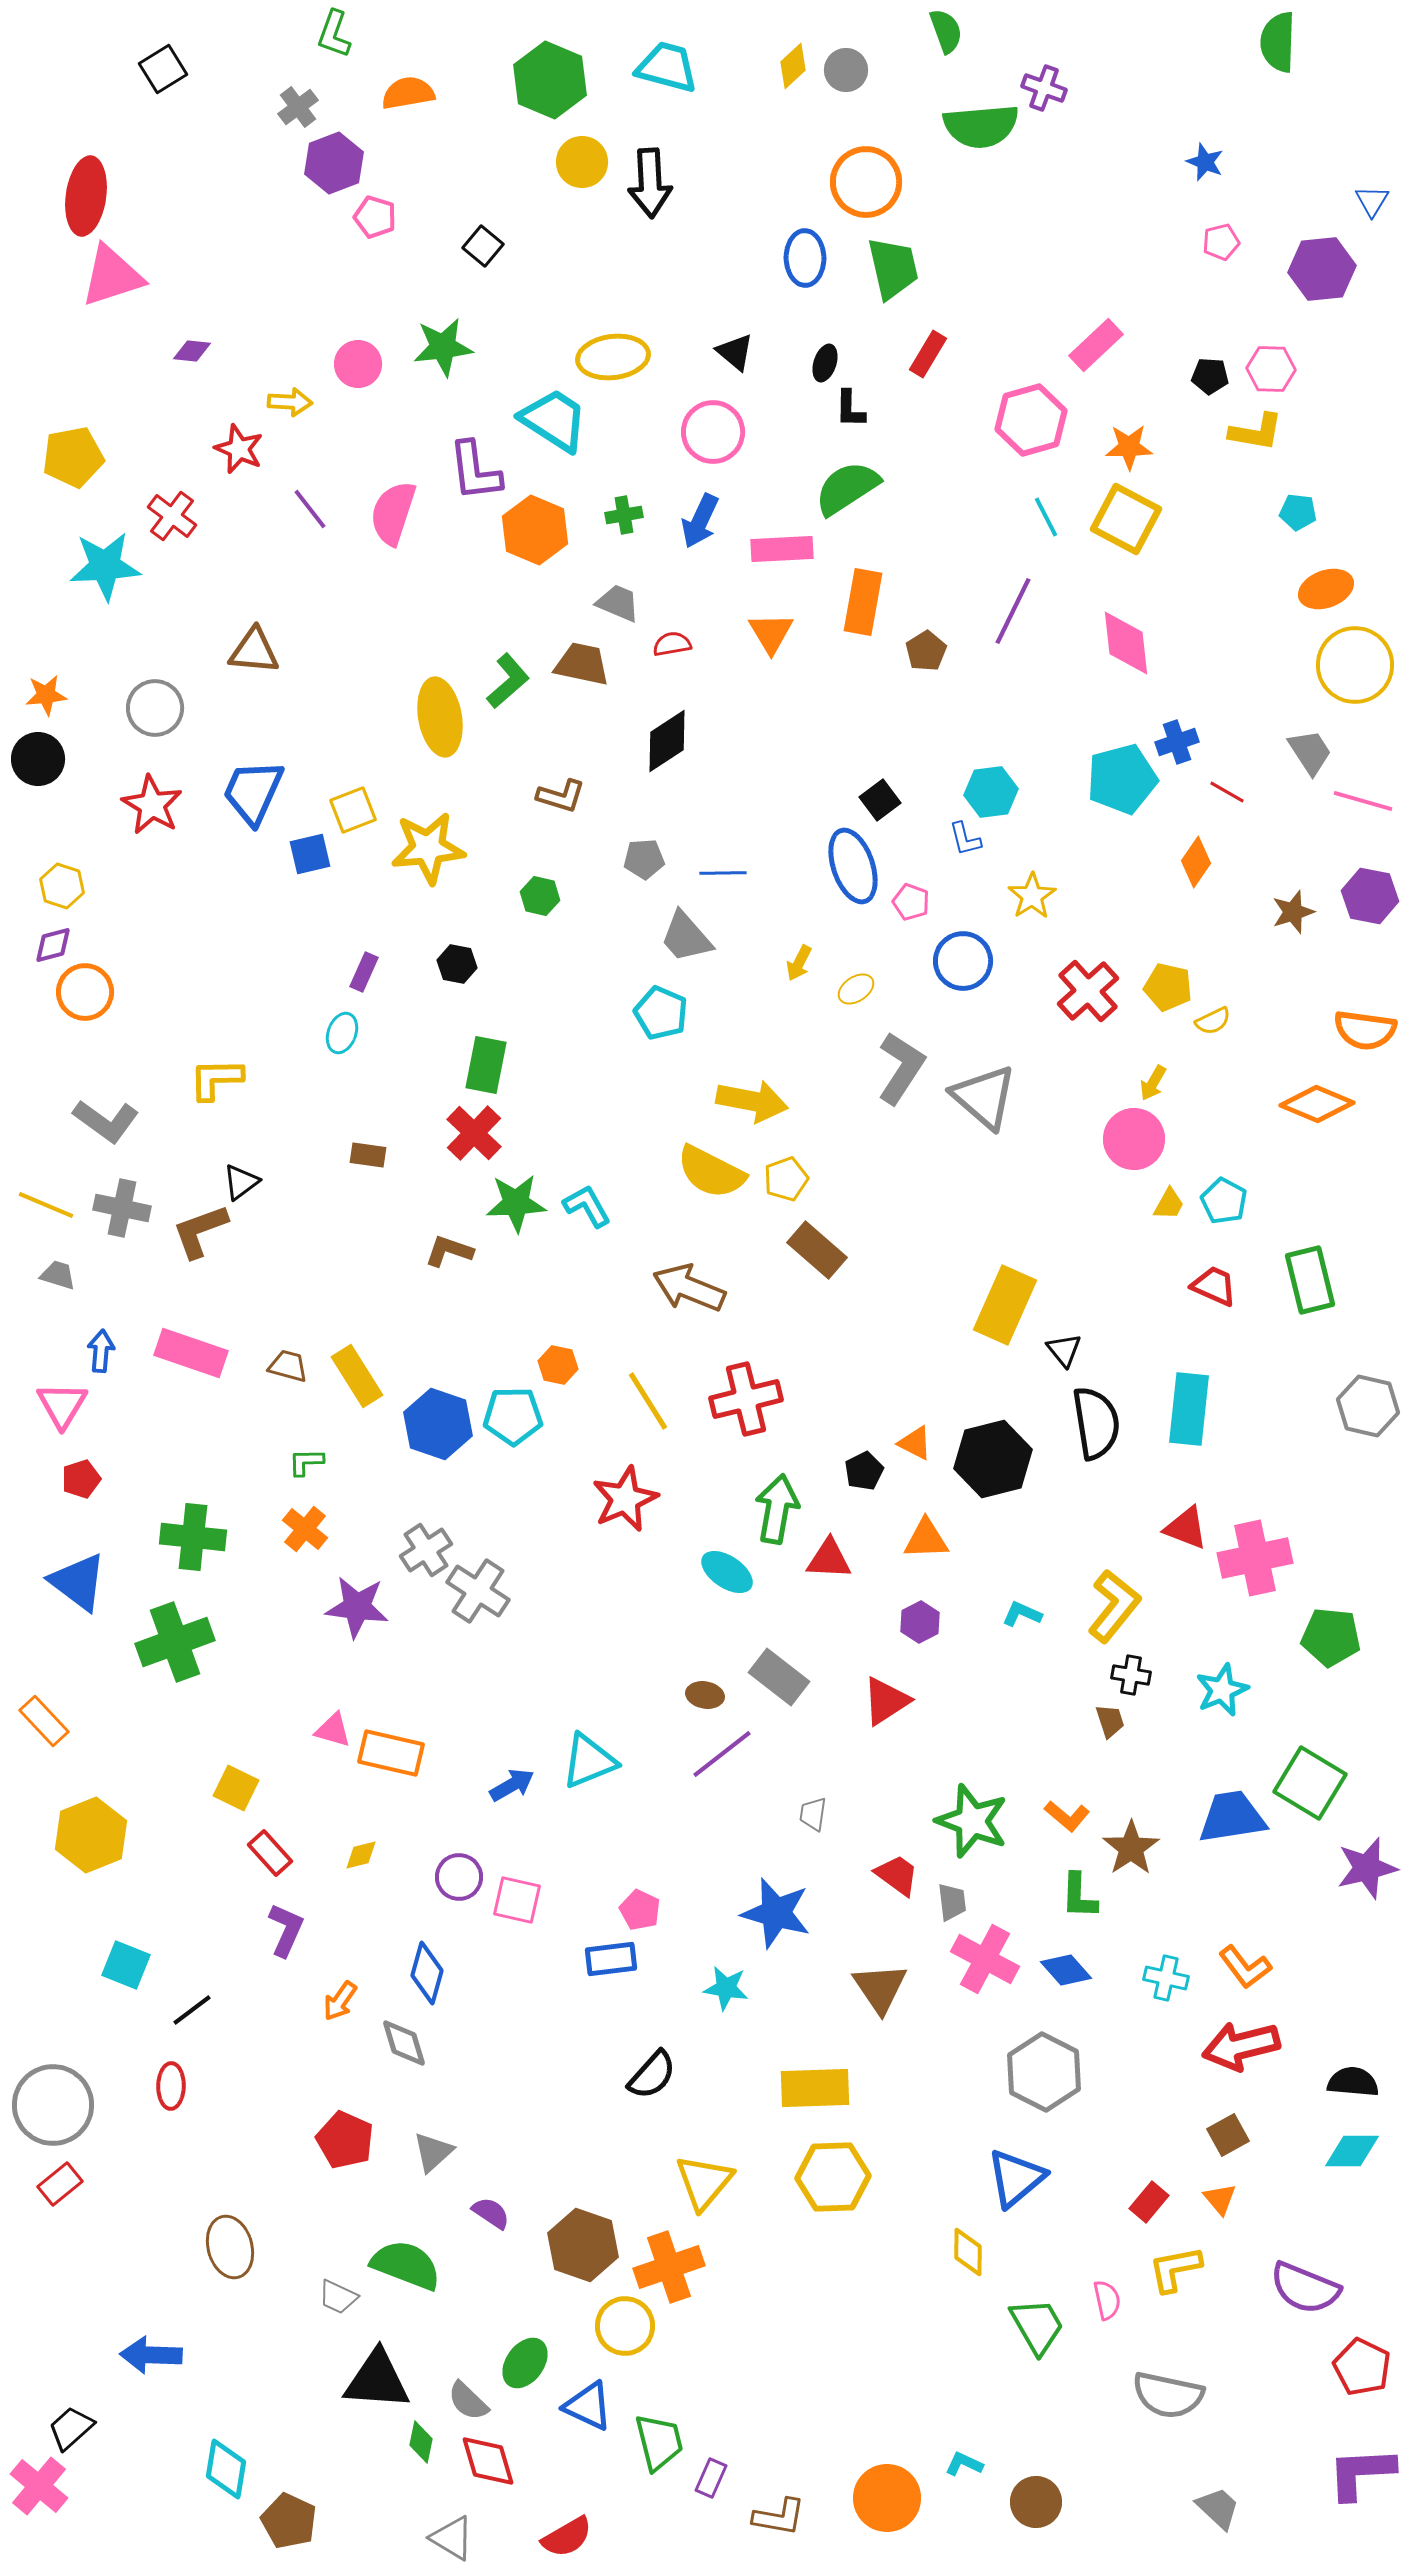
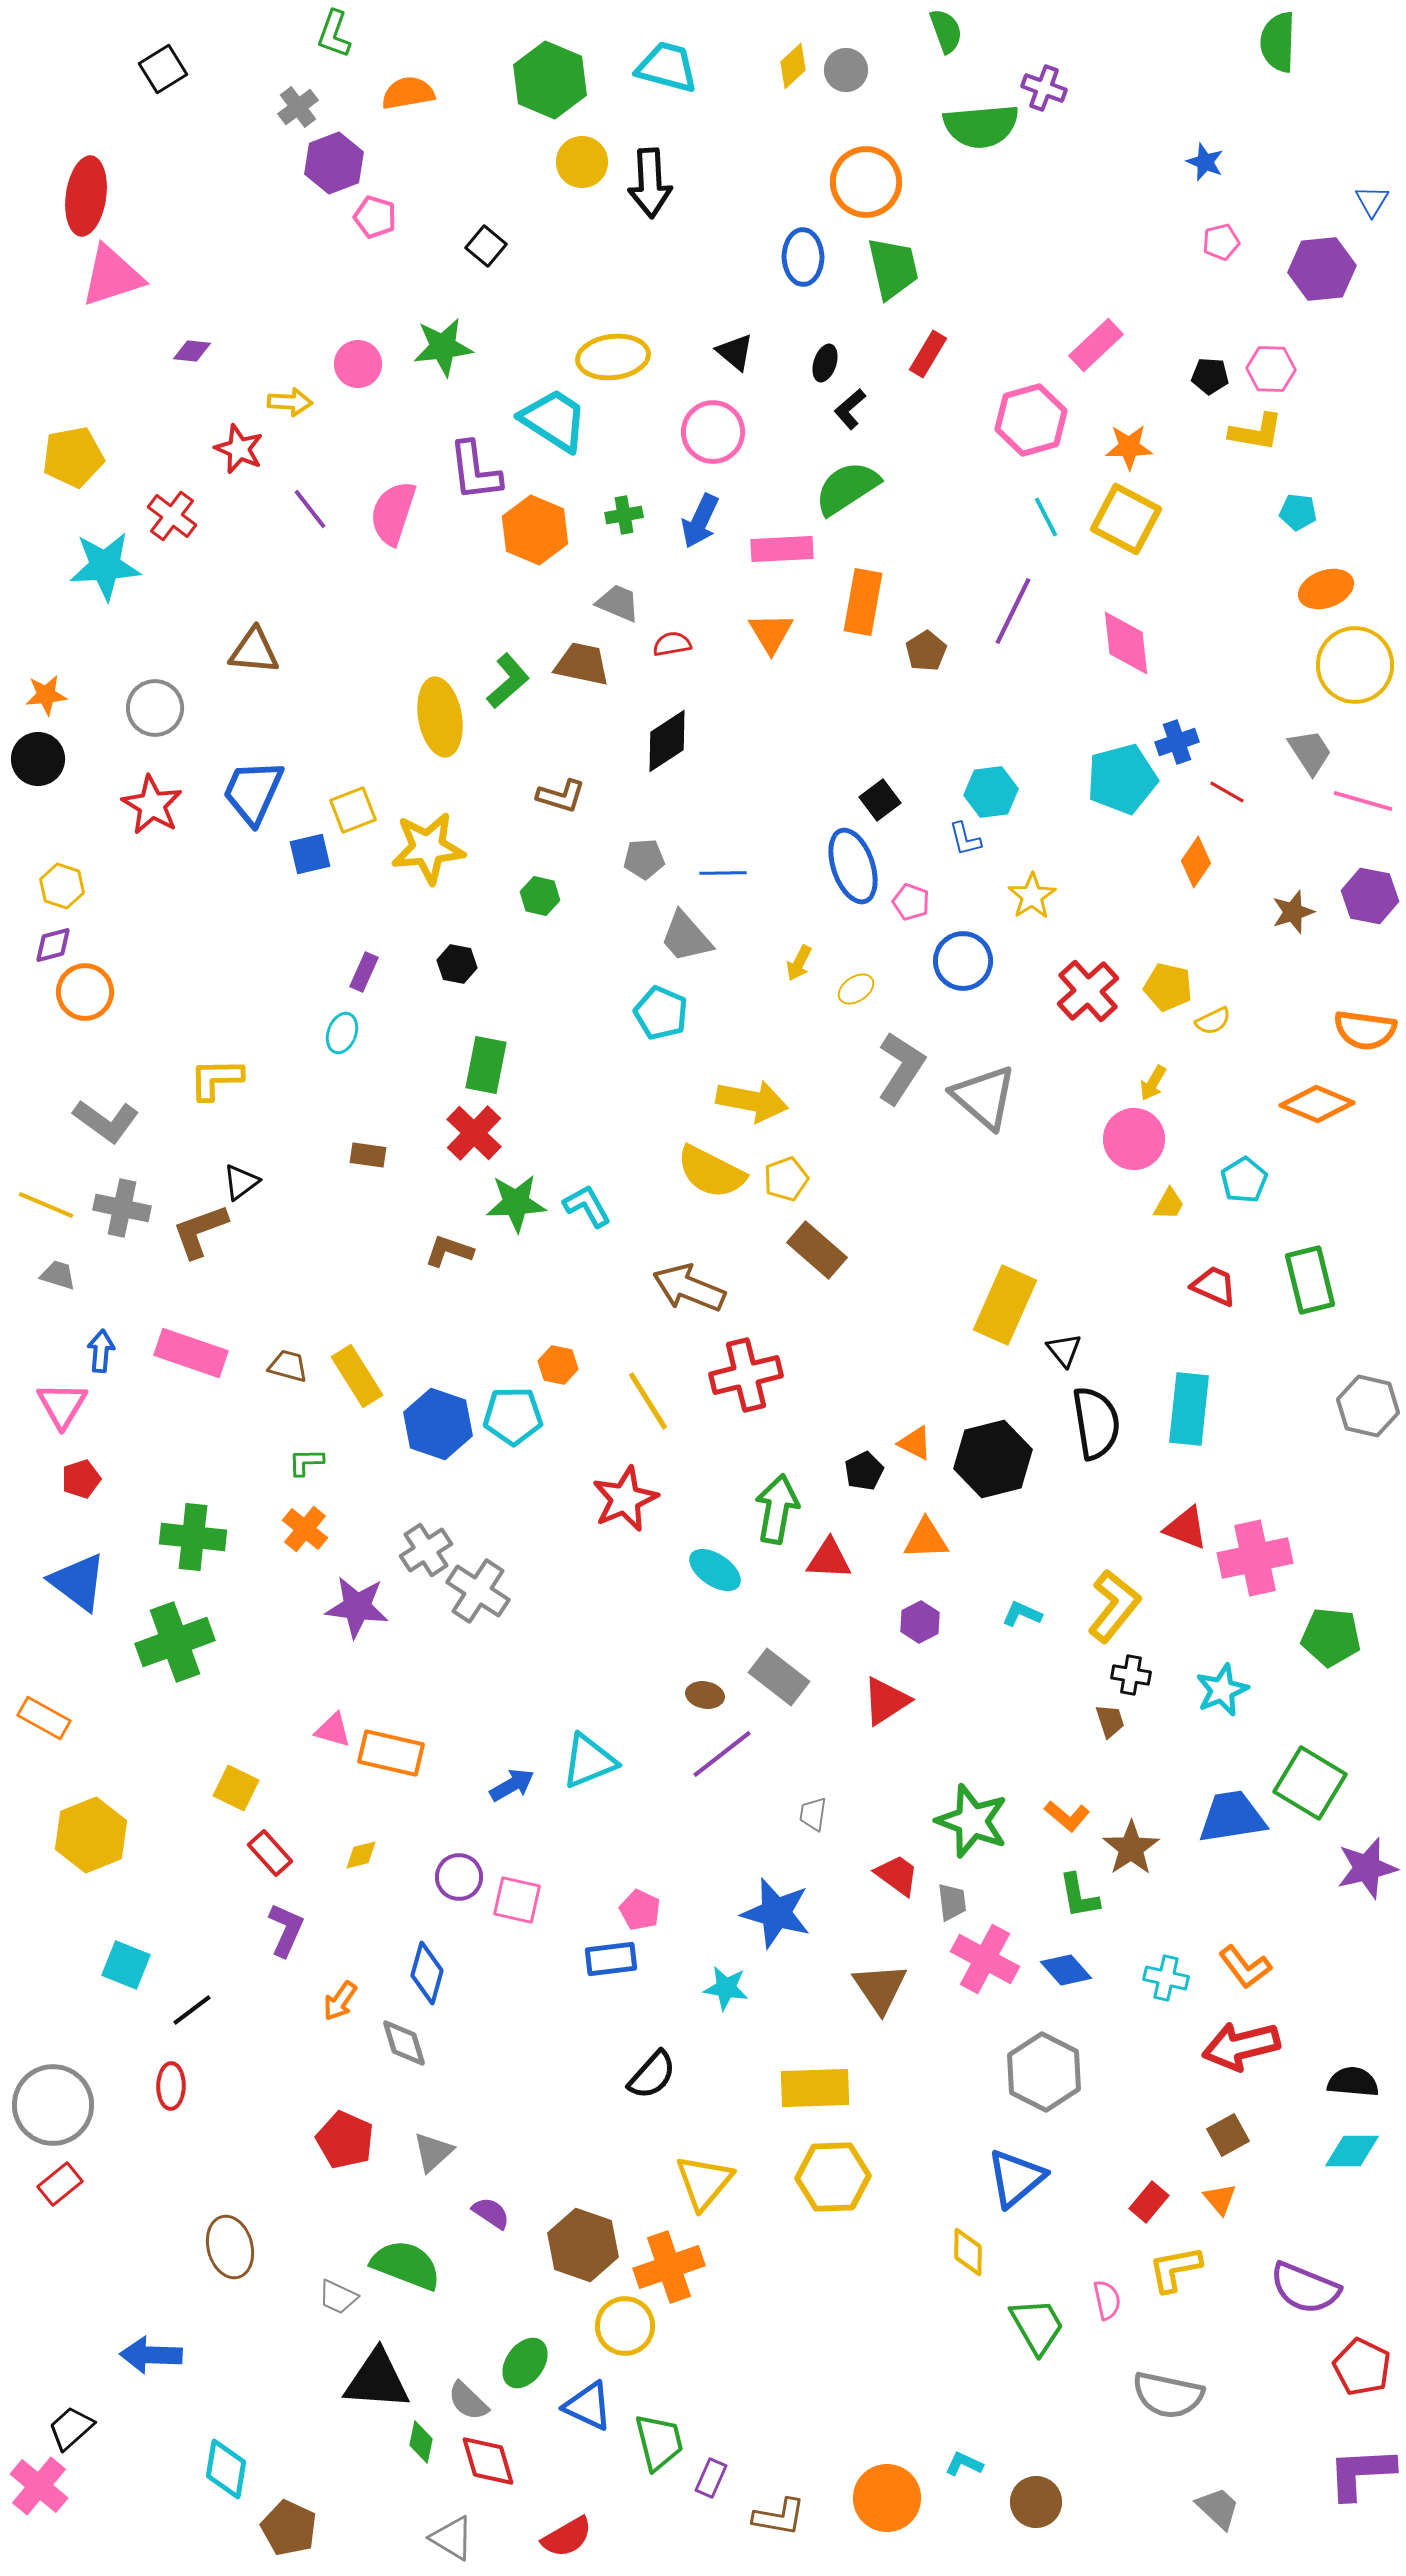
black square at (483, 246): moved 3 px right
blue ellipse at (805, 258): moved 2 px left, 1 px up
black L-shape at (850, 409): rotated 48 degrees clockwise
cyan pentagon at (1224, 1201): moved 20 px right, 21 px up; rotated 12 degrees clockwise
red cross at (746, 1399): moved 24 px up
cyan ellipse at (727, 1572): moved 12 px left, 2 px up
orange rectangle at (44, 1721): moved 3 px up; rotated 18 degrees counterclockwise
green L-shape at (1079, 1896): rotated 12 degrees counterclockwise
brown pentagon at (289, 2521): moved 7 px down
